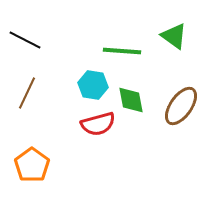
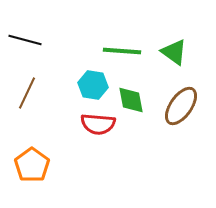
green triangle: moved 16 px down
black line: rotated 12 degrees counterclockwise
red semicircle: rotated 20 degrees clockwise
